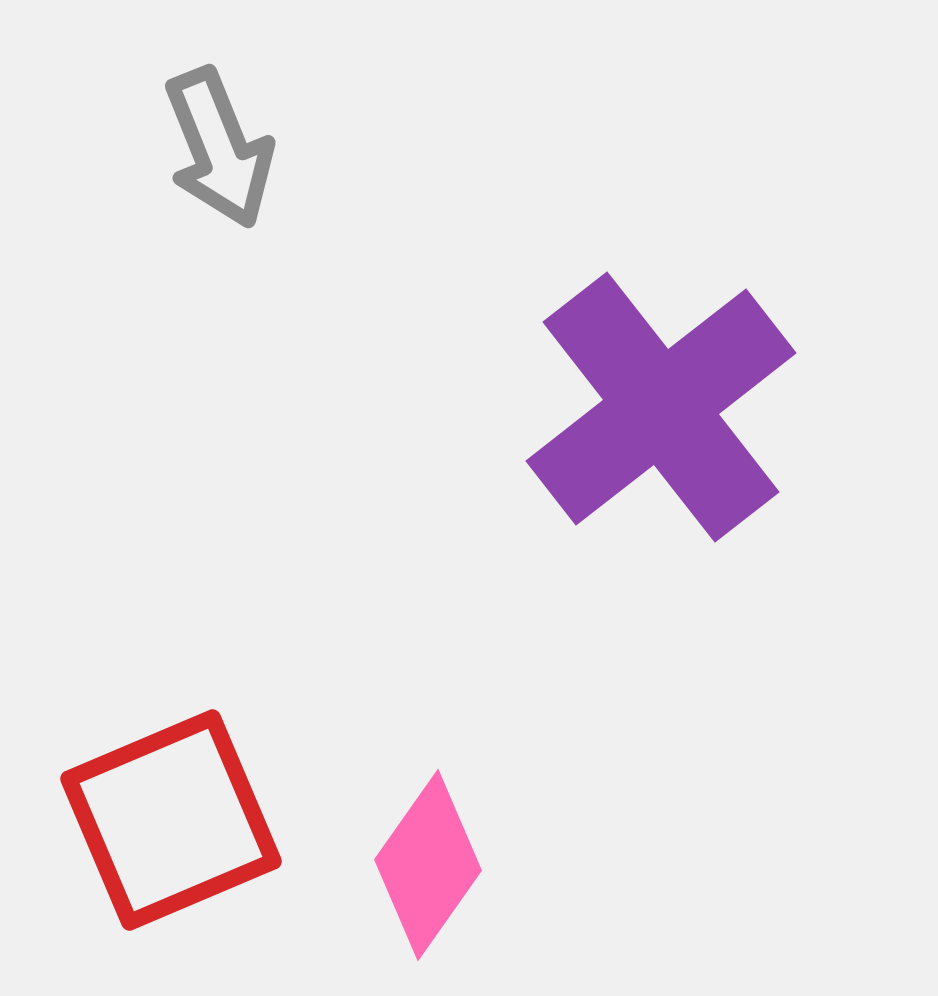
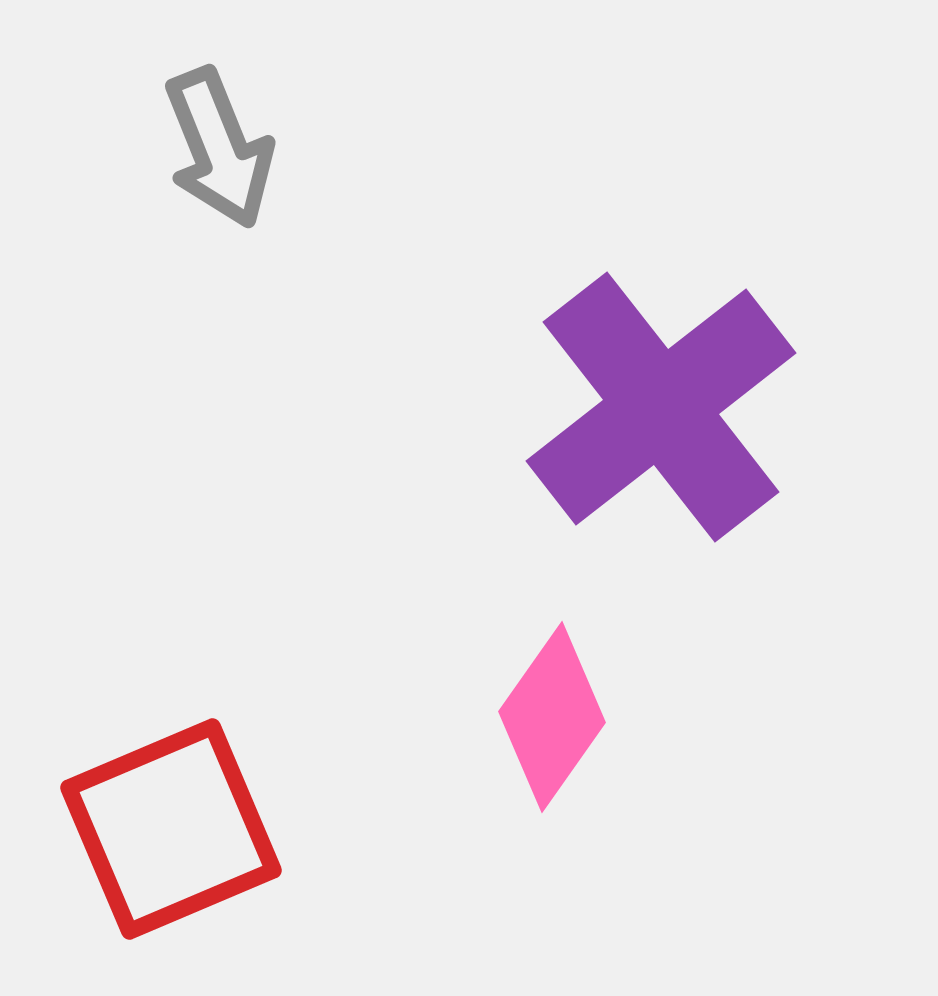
red square: moved 9 px down
pink diamond: moved 124 px right, 148 px up
